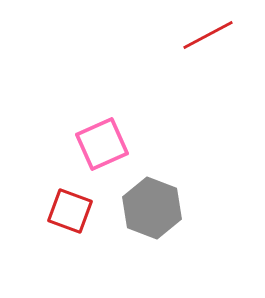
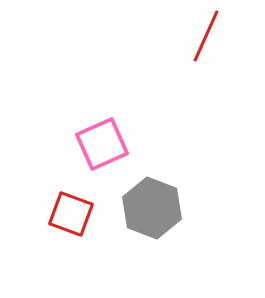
red line: moved 2 px left, 1 px down; rotated 38 degrees counterclockwise
red square: moved 1 px right, 3 px down
